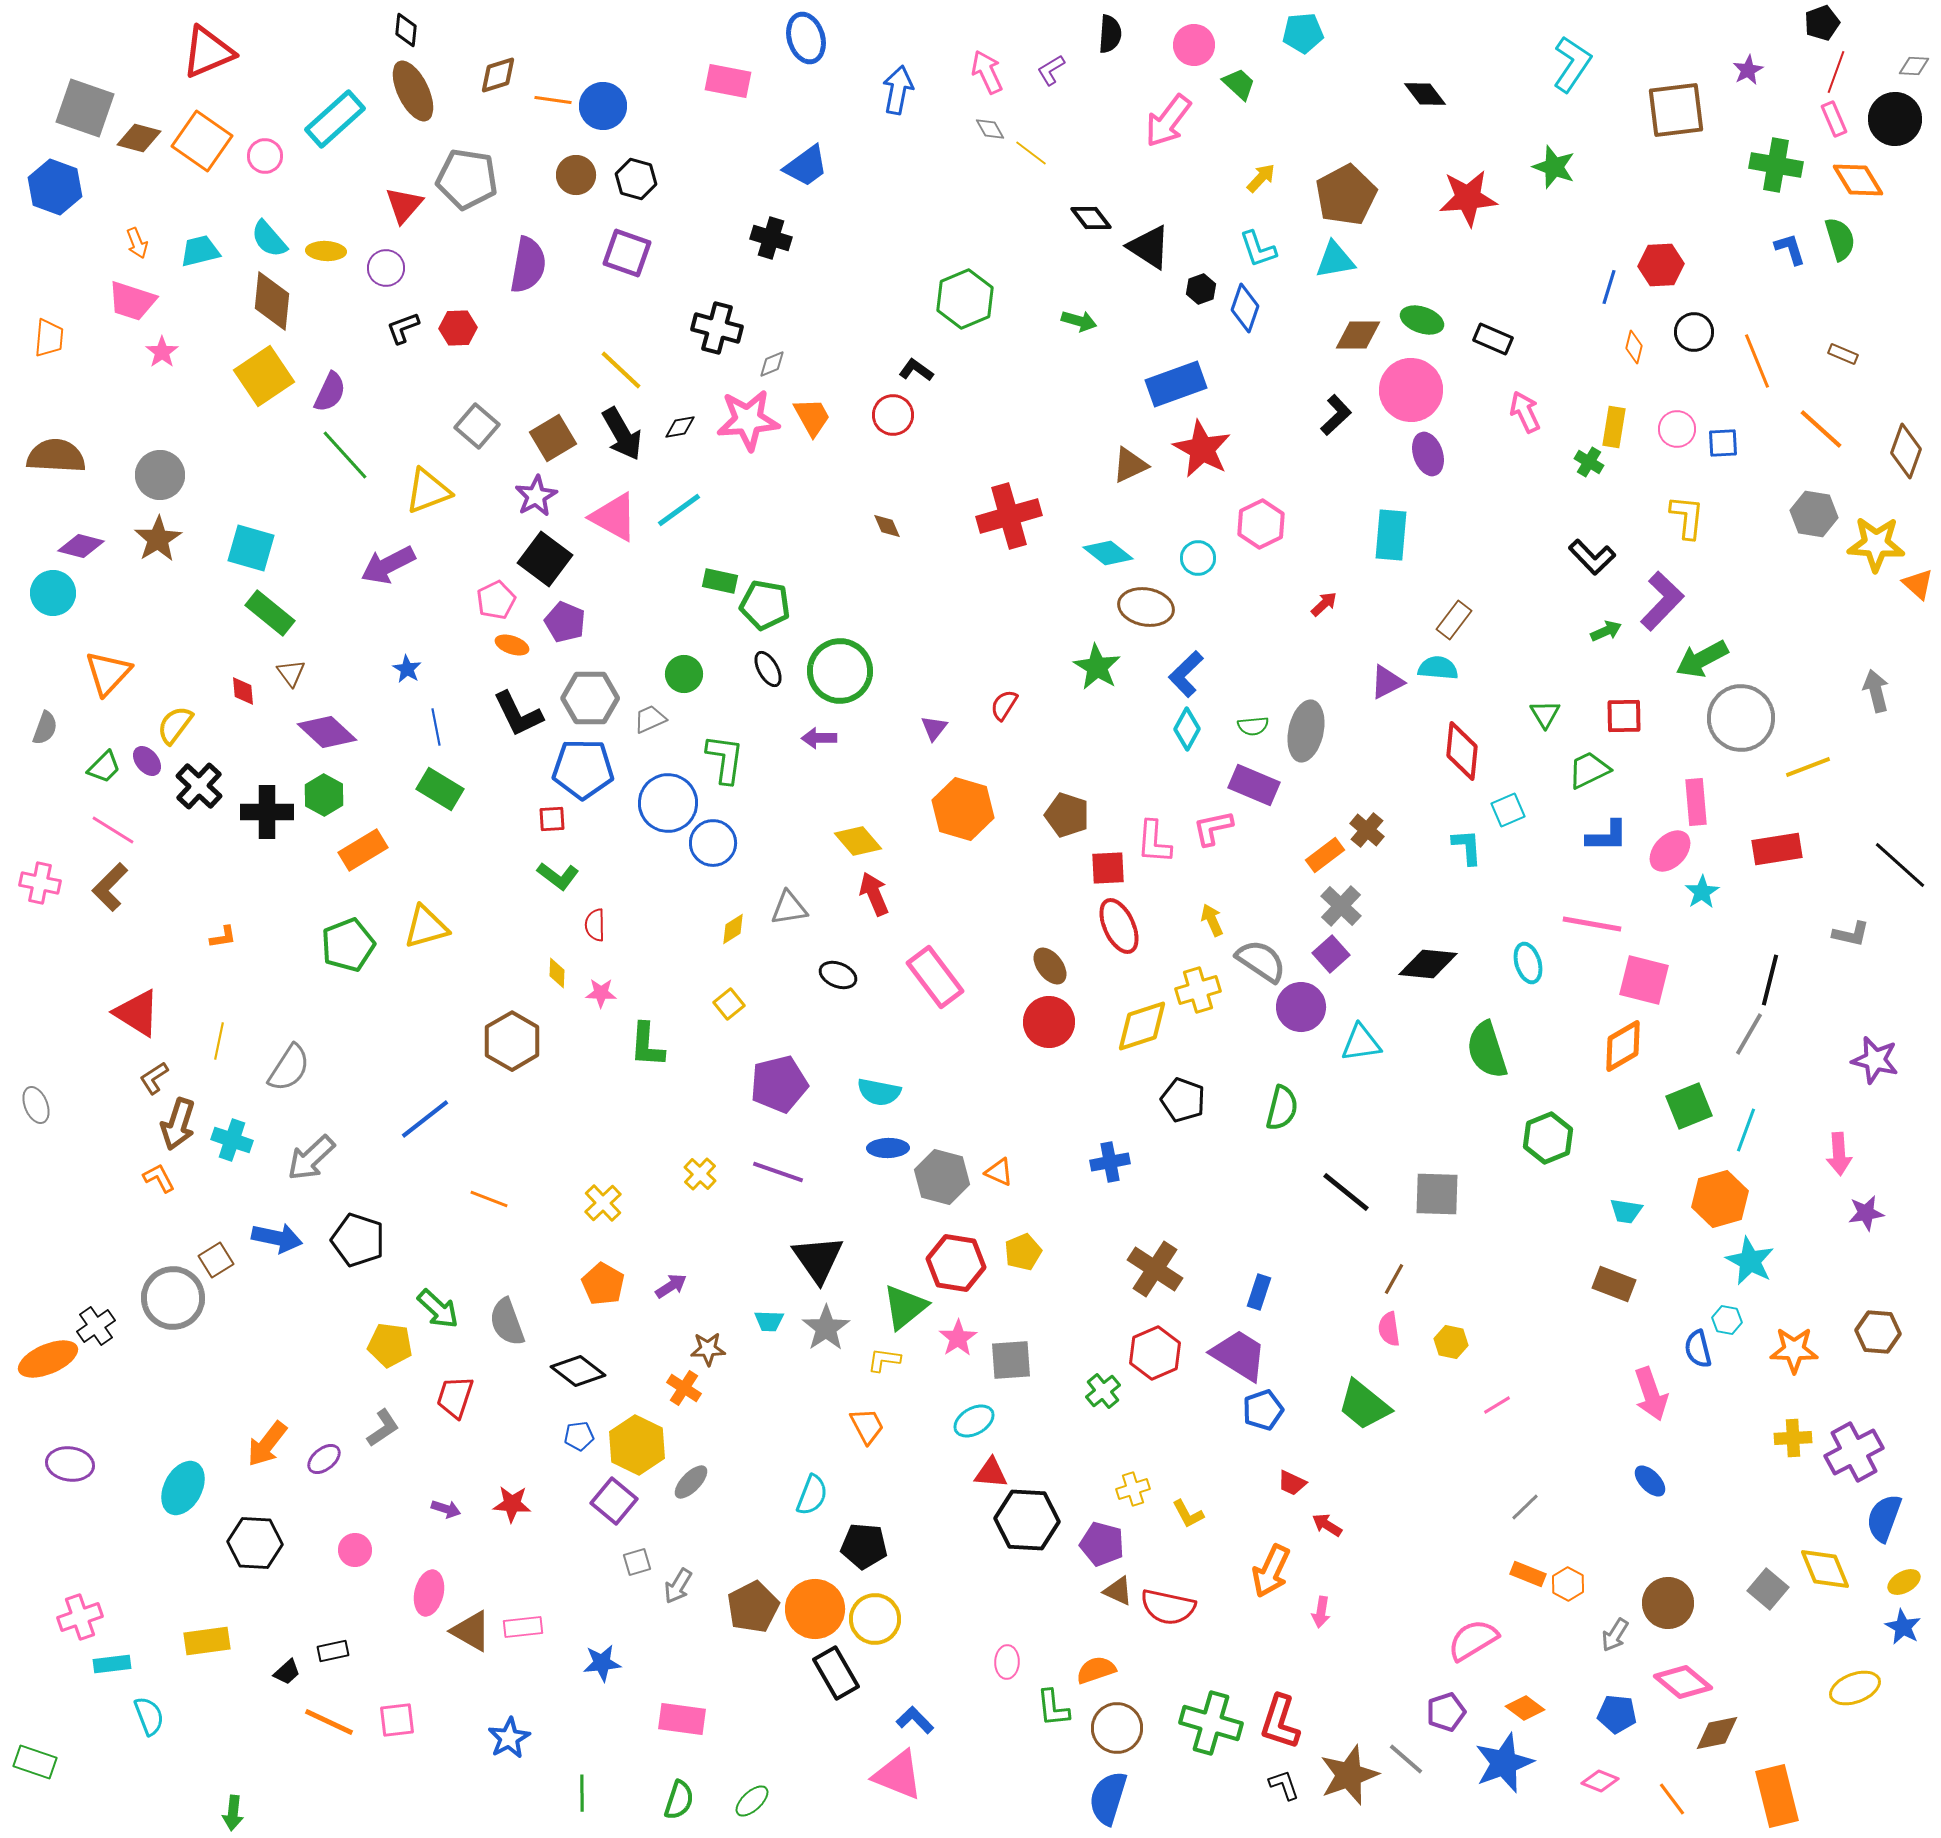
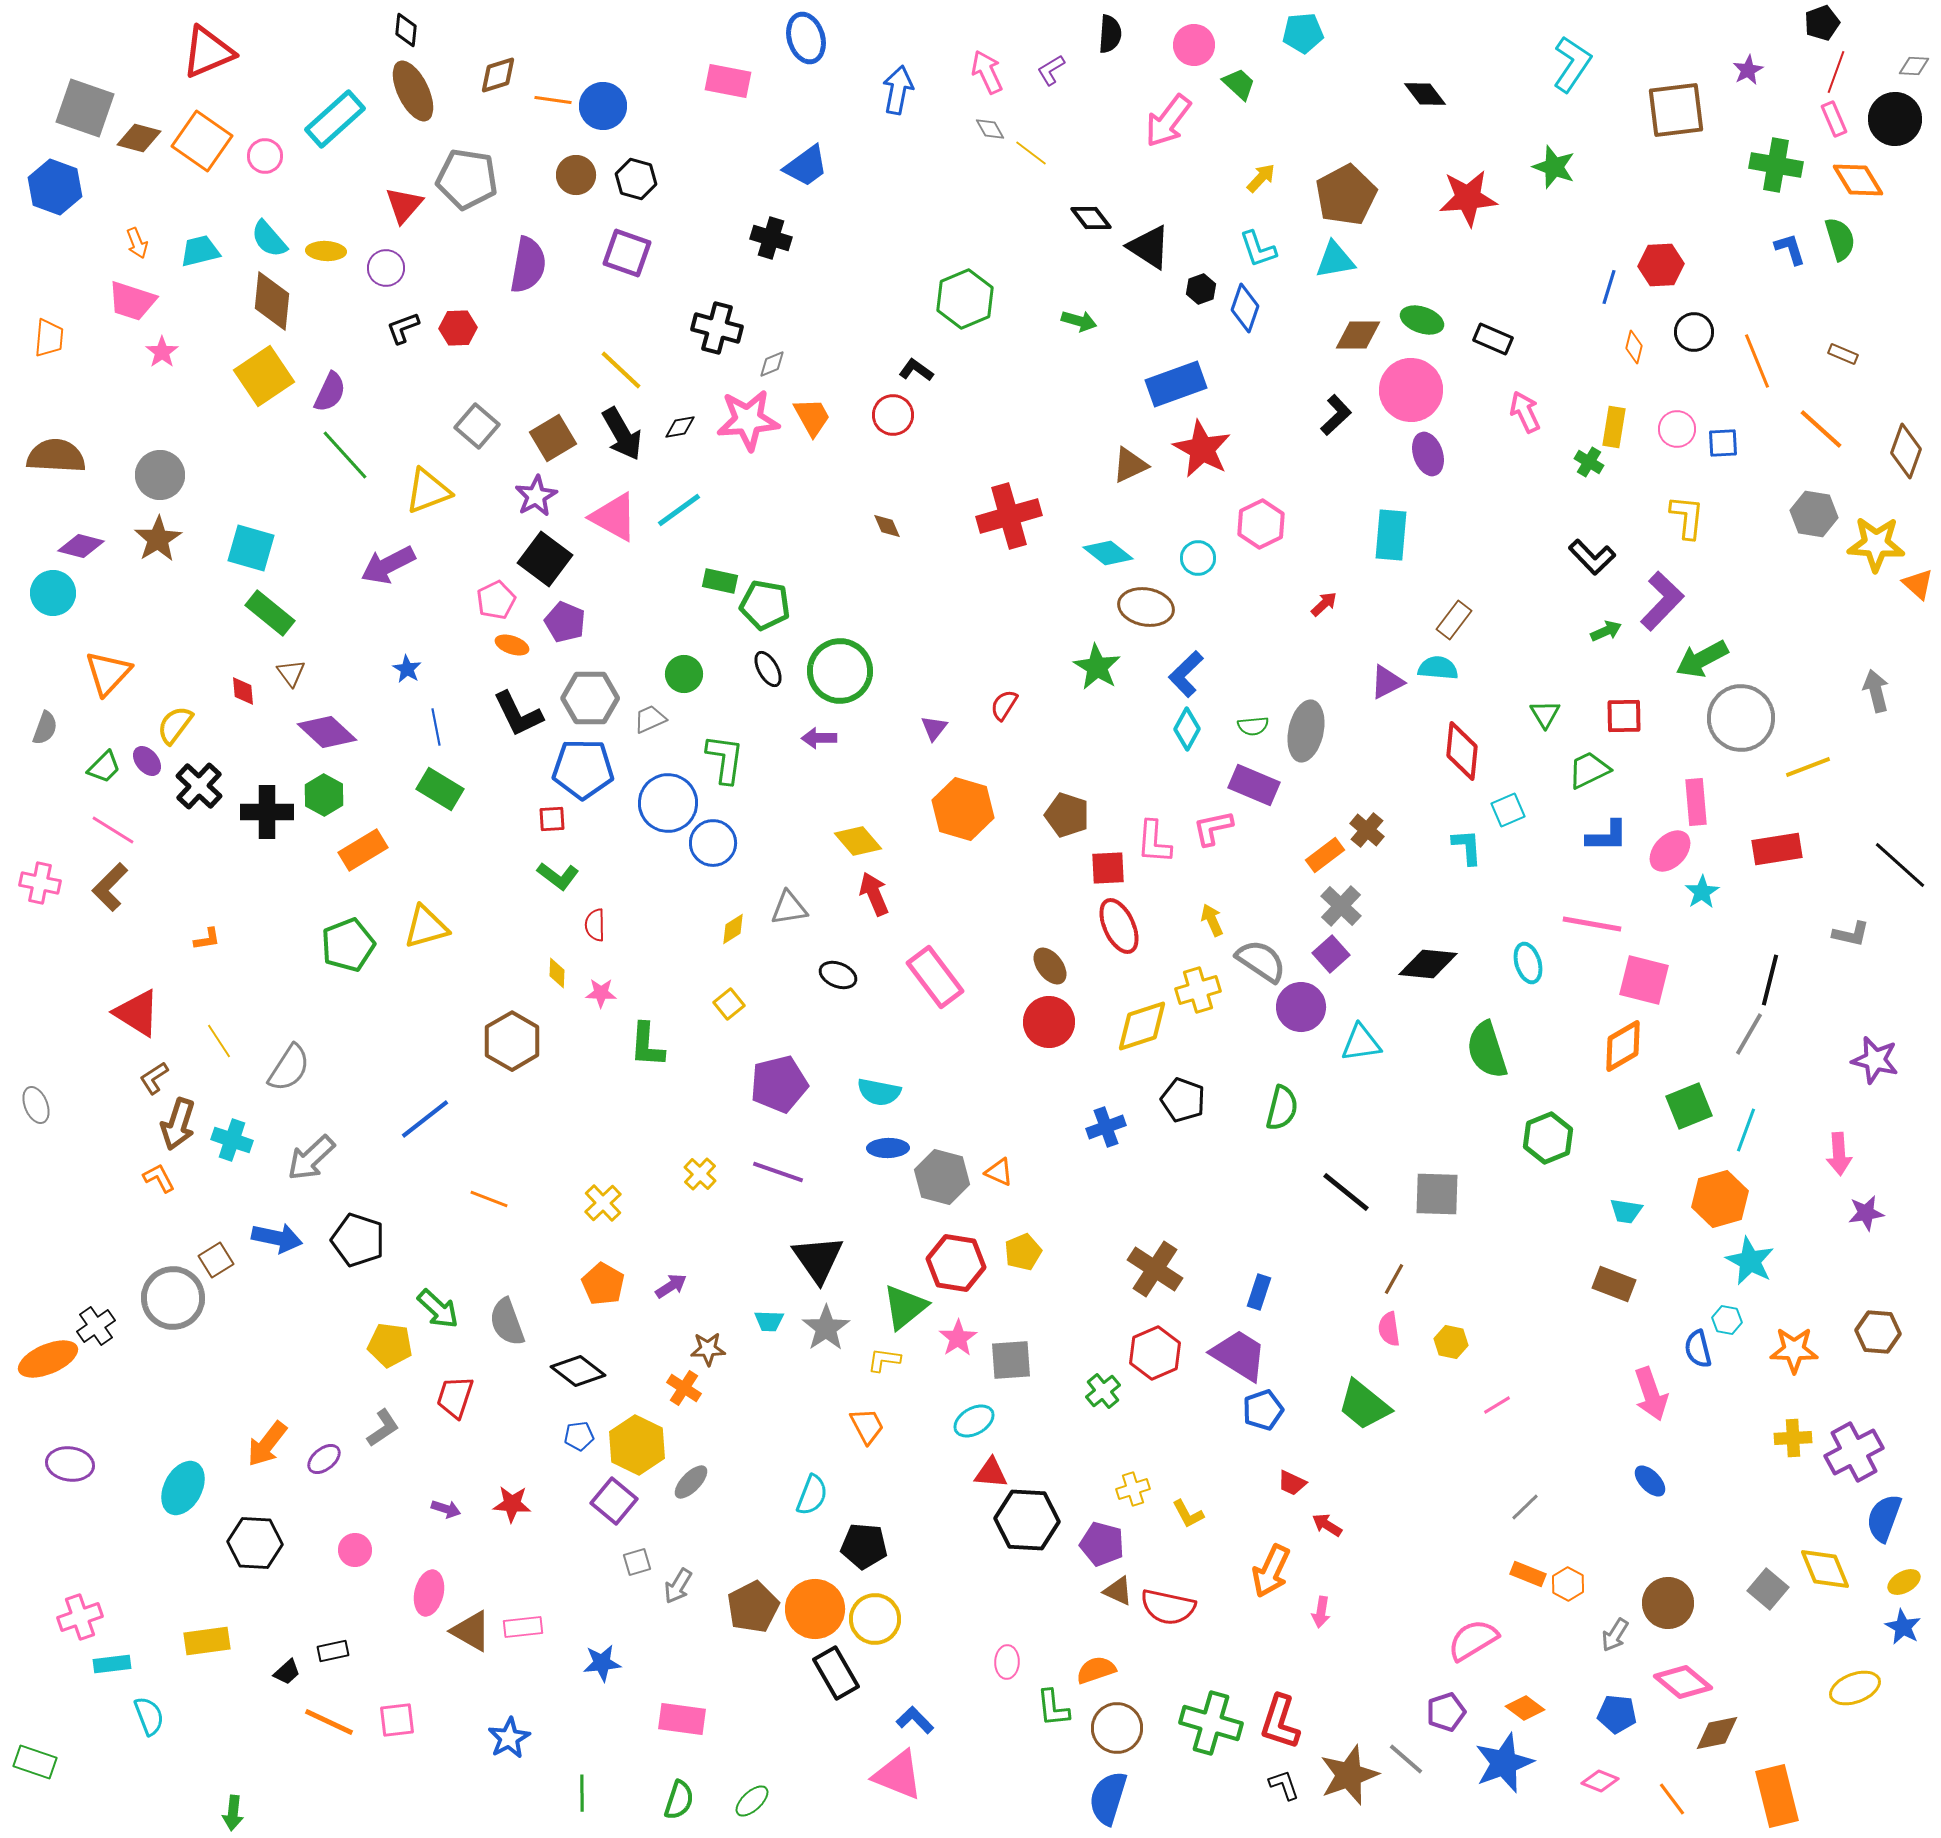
orange L-shape at (223, 937): moved 16 px left, 2 px down
yellow line at (219, 1041): rotated 45 degrees counterclockwise
blue cross at (1110, 1162): moved 4 px left, 35 px up; rotated 9 degrees counterclockwise
